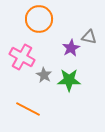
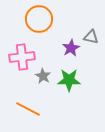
gray triangle: moved 2 px right
pink cross: rotated 35 degrees counterclockwise
gray star: moved 1 px left, 1 px down
